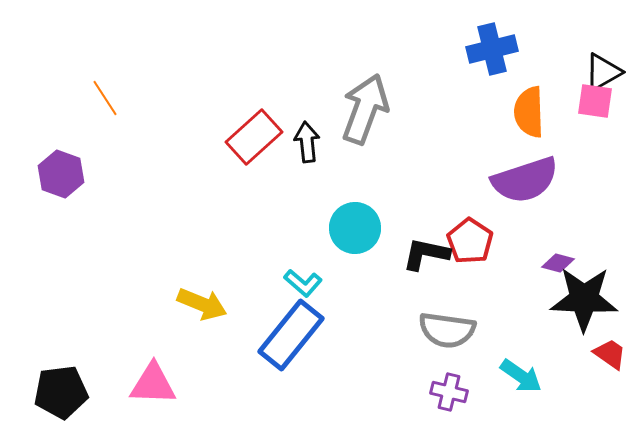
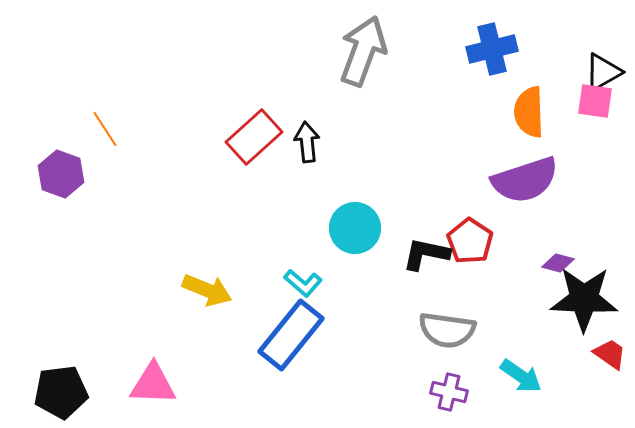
orange line: moved 31 px down
gray arrow: moved 2 px left, 58 px up
yellow arrow: moved 5 px right, 14 px up
